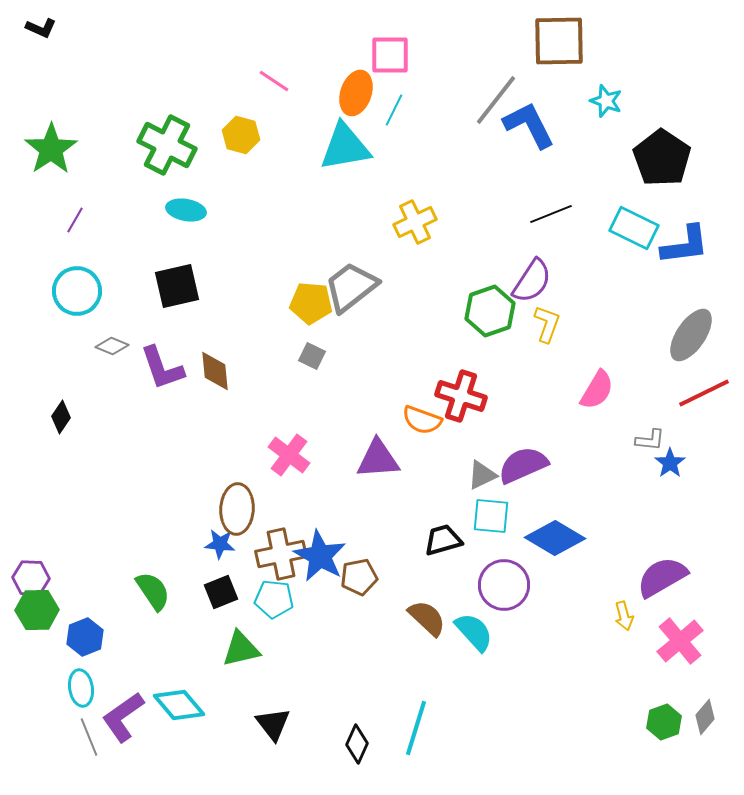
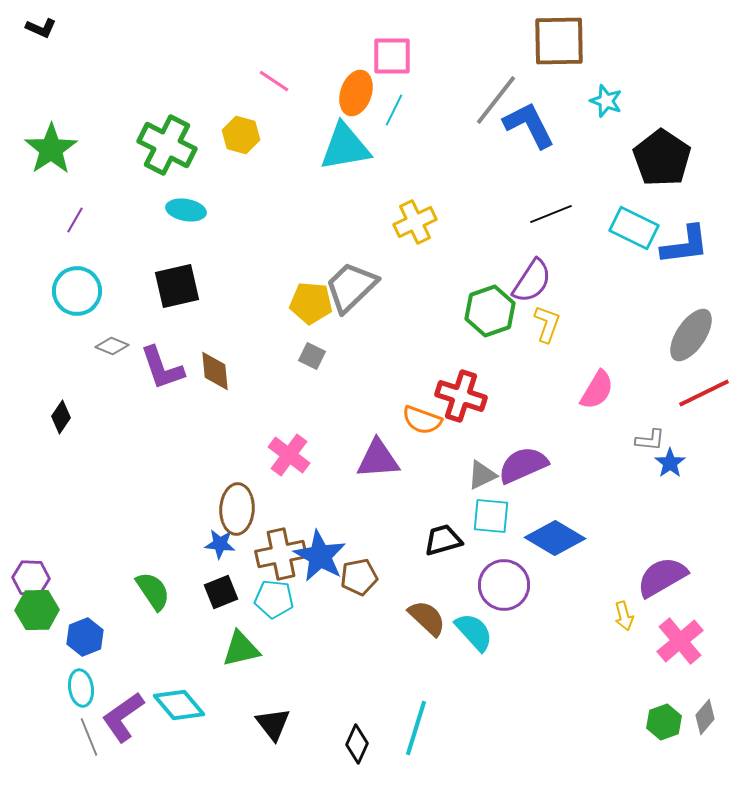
pink square at (390, 55): moved 2 px right, 1 px down
gray trapezoid at (351, 287): rotated 6 degrees counterclockwise
